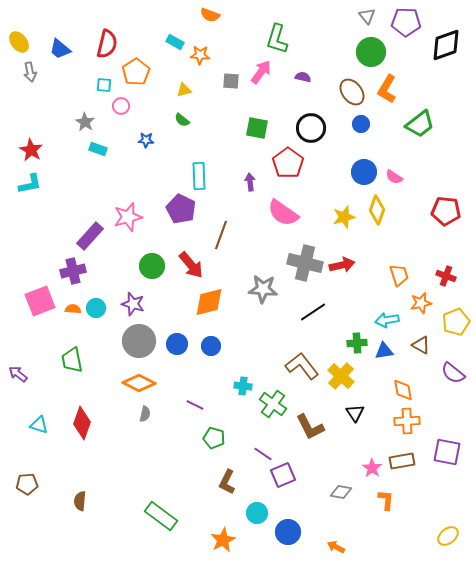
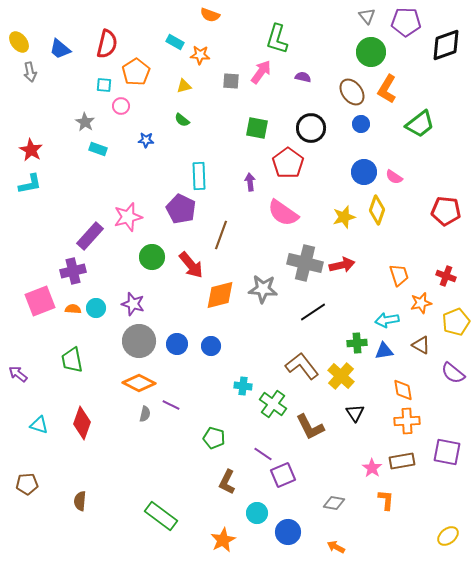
yellow triangle at (184, 90): moved 4 px up
green circle at (152, 266): moved 9 px up
orange diamond at (209, 302): moved 11 px right, 7 px up
purple line at (195, 405): moved 24 px left
gray diamond at (341, 492): moved 7 px left, 11 px down
